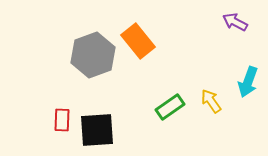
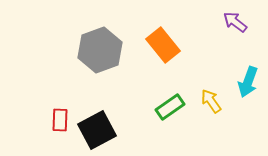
purple arrow: rotated 10 degrees clockwise
orange rectangle: moved 25 px right, 4 px down
gray hexagon: moved 7 px right, 5 px up
red rectangle: moved 2 px left
black square: rotated 24 degrees counterclockwise
